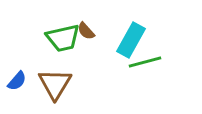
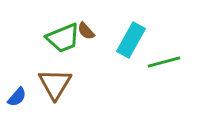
green trapezoid: rotated 9 degrees counterclockwise
green line: moved 19 px right
blue semicircle: moved 16 px down
